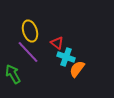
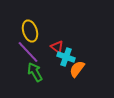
red triangle: moved 4 px down
green arrow: moved 22 px right, 2 px up
